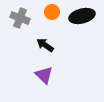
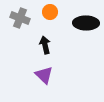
orange circle: moved 2 px left
black ellipse: moved 4 px right, 7 px down; rotated 15 degrees clockwise
black arrow: rotated 42 degrees clockwise
